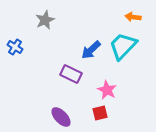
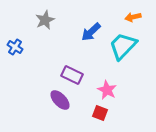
orange arrow: rotated 21 degrees counterclockwise
blue arrow: moved 18 px up
purple rectangle: moved 1 px right, 1 px down
red square: rotated 35 degrees clockwise
purple ellipse: moved 1 px left, 17 px up
